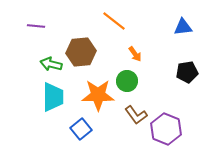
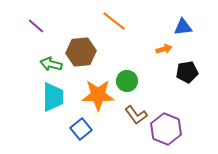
purple line: rotated 36 degrees clockwise
orange arrow: moved 29 px right, 5 px up; rotated 70 degrees counterclockwise
